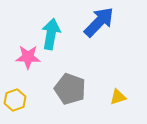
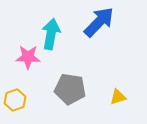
gray pentagon: rotated 12 degrees counterclockwise
